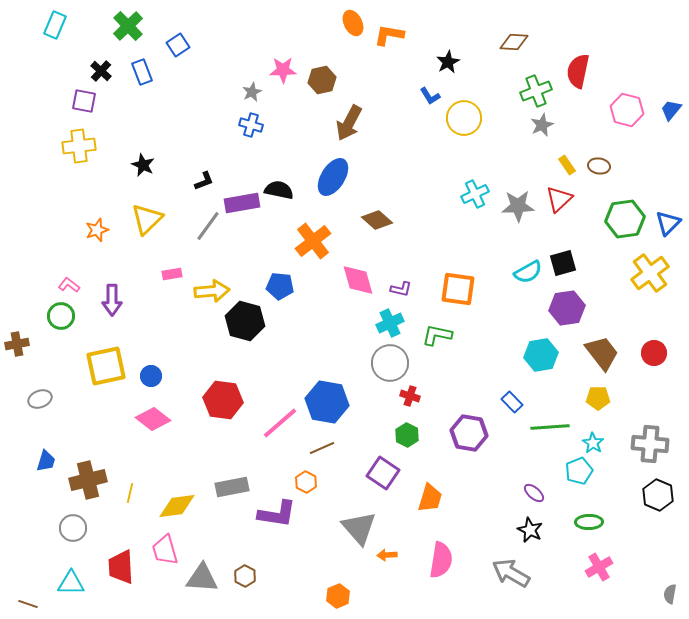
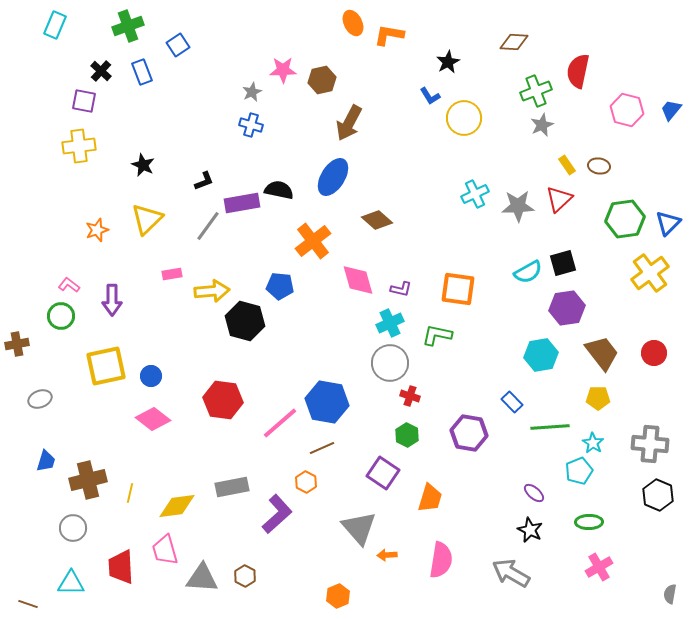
green cross at (128, 26): rotated 24 degrees clockwise
purple L-shape at (277, 514): rotated 51 degrees counterclockwise
